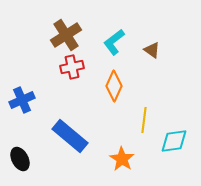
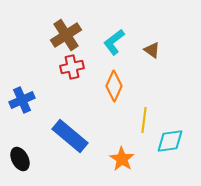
cyan diamond: moved 4 px left
